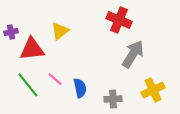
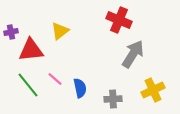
red triangle: moved 1 px left, 1 px down
